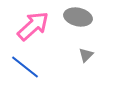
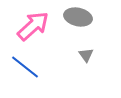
gray triangle: rotated 21 degrees counterclockwise
